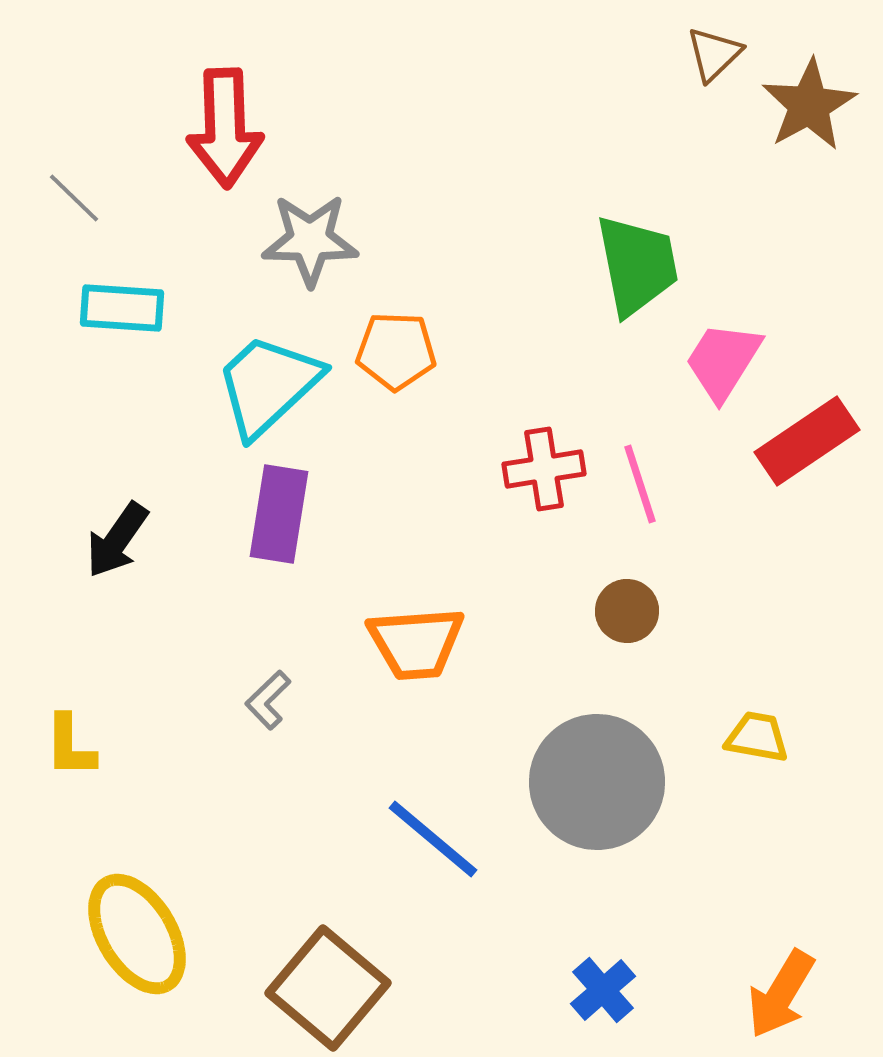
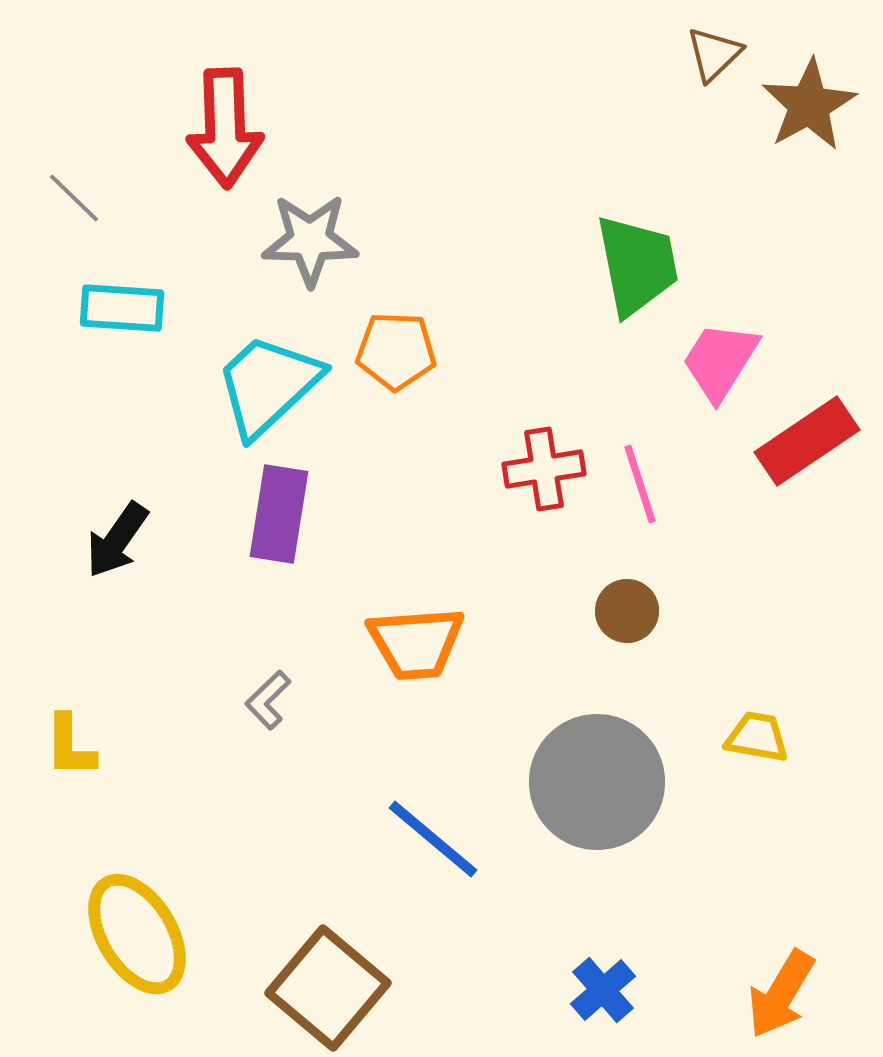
pink trapezoid: moved 3 px left
